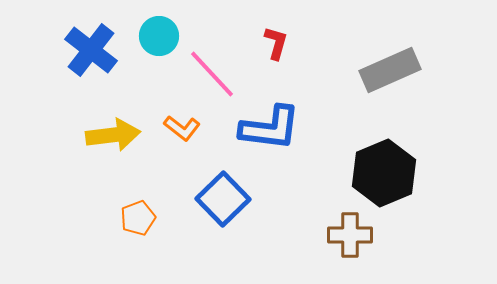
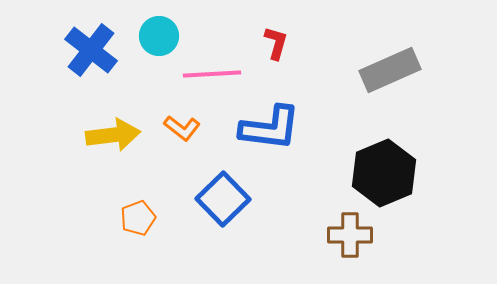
pink line: rotated 50 degrees counterclockwise
